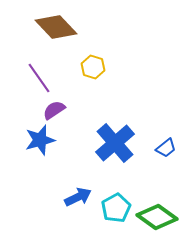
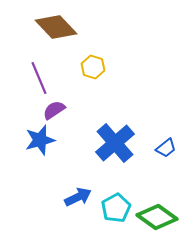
purple line: rotated 12 degrees clockwise
